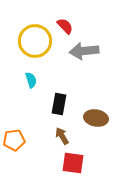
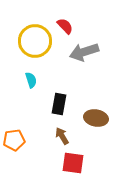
gray arrow: moved 1 px down; rotated 12 degrees counterclockwise
